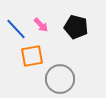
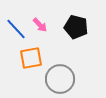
pink arrow: moved 1 px left
orange square: moved 1 px left, 2 px down
